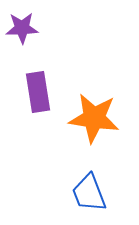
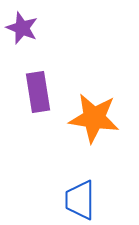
purple star: rotated 24 degrees clockwise
blue trapezoid: moved 9 px left, 7 px down; rotated 21 degrees clockwise
